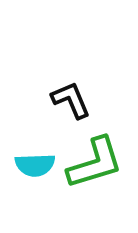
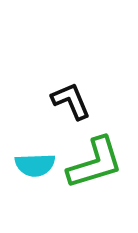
black L-shape: moved 1 px down
